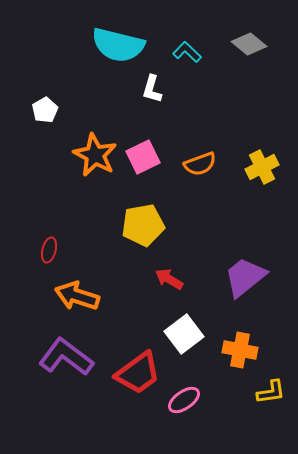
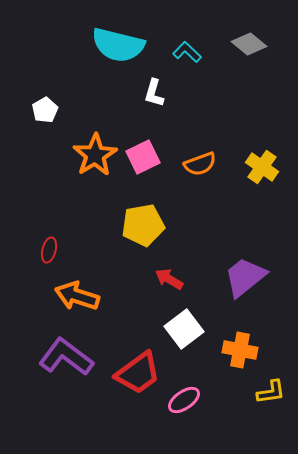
white L-shape: moved 2 px right, 4 px down
orange star: rotated 12 degrees clockwise
yellow cross: rotated 28 degrees counterclockwise
white square: moved 5 px up
